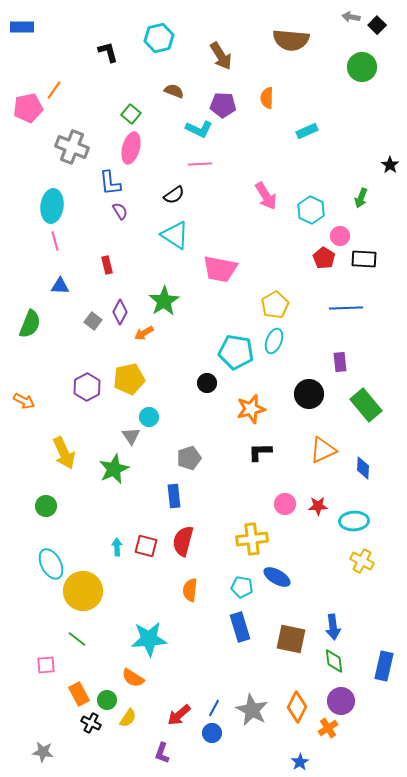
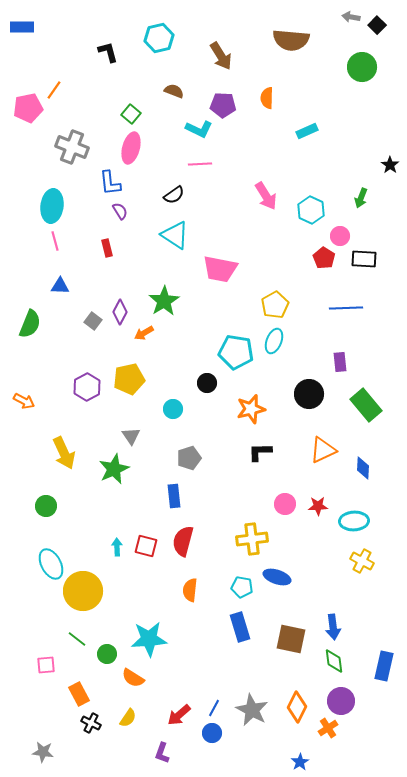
red rectangle at (107, 265): moved 17 px up
cyan circle at (149, 417): moved 24 px right, 8 px up
blue ellipse at (277, 577): rotated 12 degrees counterclockwise
green circle at (107, 700): moved 46 px up
